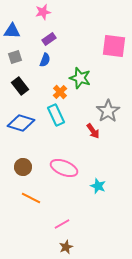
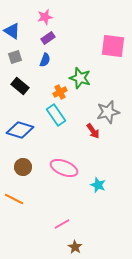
pink star: moved 2 px right, 5 px down
blue triangle: rotated 30 degrees clockwise
purple rectangle: moved 1 px left, 1 px up
pink square: moved 1 px left
black rectangle: rotated 12 degrees counterclockwise
orange cross: rotated 16 degrees clockwise
gray star: moved 1 px down; rotated 20 degrees clockwise
cyan rectangle: rotated 10 degrees counterclockwise
blue diamond: moved 1 px left, 7 px down
cyan star: moved 1 px up
orange line: moved 17 px left, 1 px down
brown star: moved 9 px right; rotated 16 degrees counterclockwise
